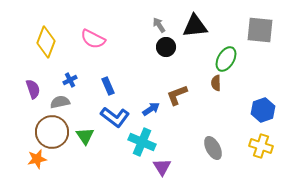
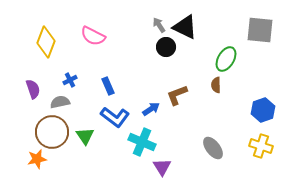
black triangle: moved 10 px left, 1 px down; rotated 32 degrees clockwise
pink semicircle: moved 3 px up
brown semicircle: moved 2 px down
gray ellipse: rotated 10 degrees counterclockwise
